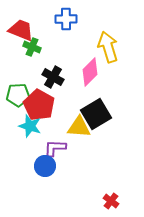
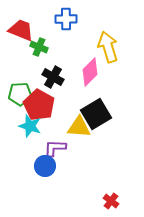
green cross: moved 7 px right
green pentagon: moved 2 px right, 1 px up
